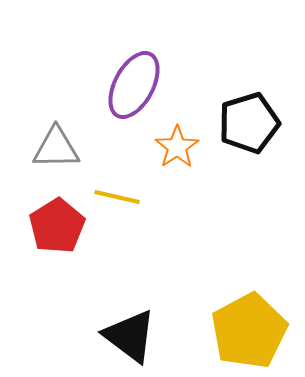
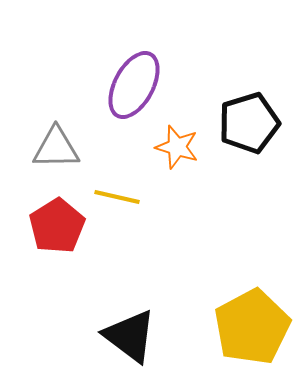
orange star: rotated 21 degrees counterclockwise
yellow pentagon: moved 3 px right, 4 px up
